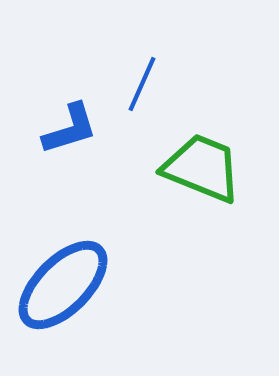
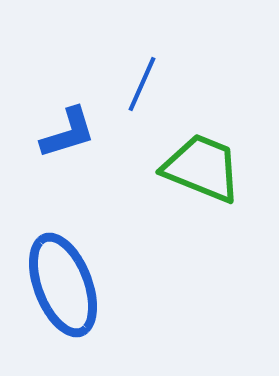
blue L-shape: moved 2 px left, 4 px down
blue ellipse: rotated 66 degrees counterclockwise
